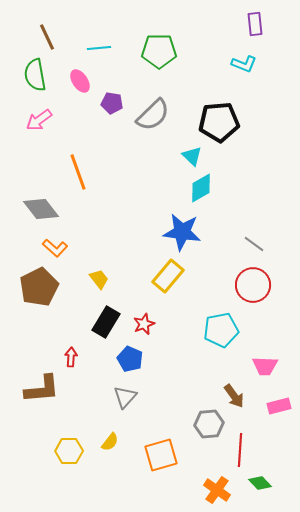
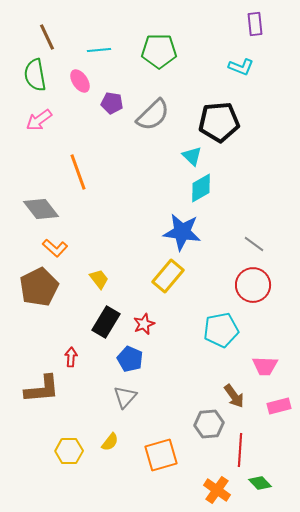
cyan line: moved 2 px down
cyan L-shape: moved 3 px left, 3 px down
